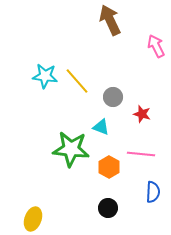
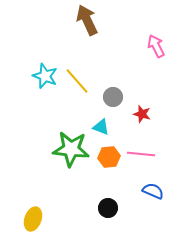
brown arrow: moved 23 px left
cyan star: rotated 15 degrees clockwise
orange hexagon: moved 10 px up; rotated 25 degrees clockwise
blue semicircle: moved 1 px up; rotated 70 degrees counterclockwise
